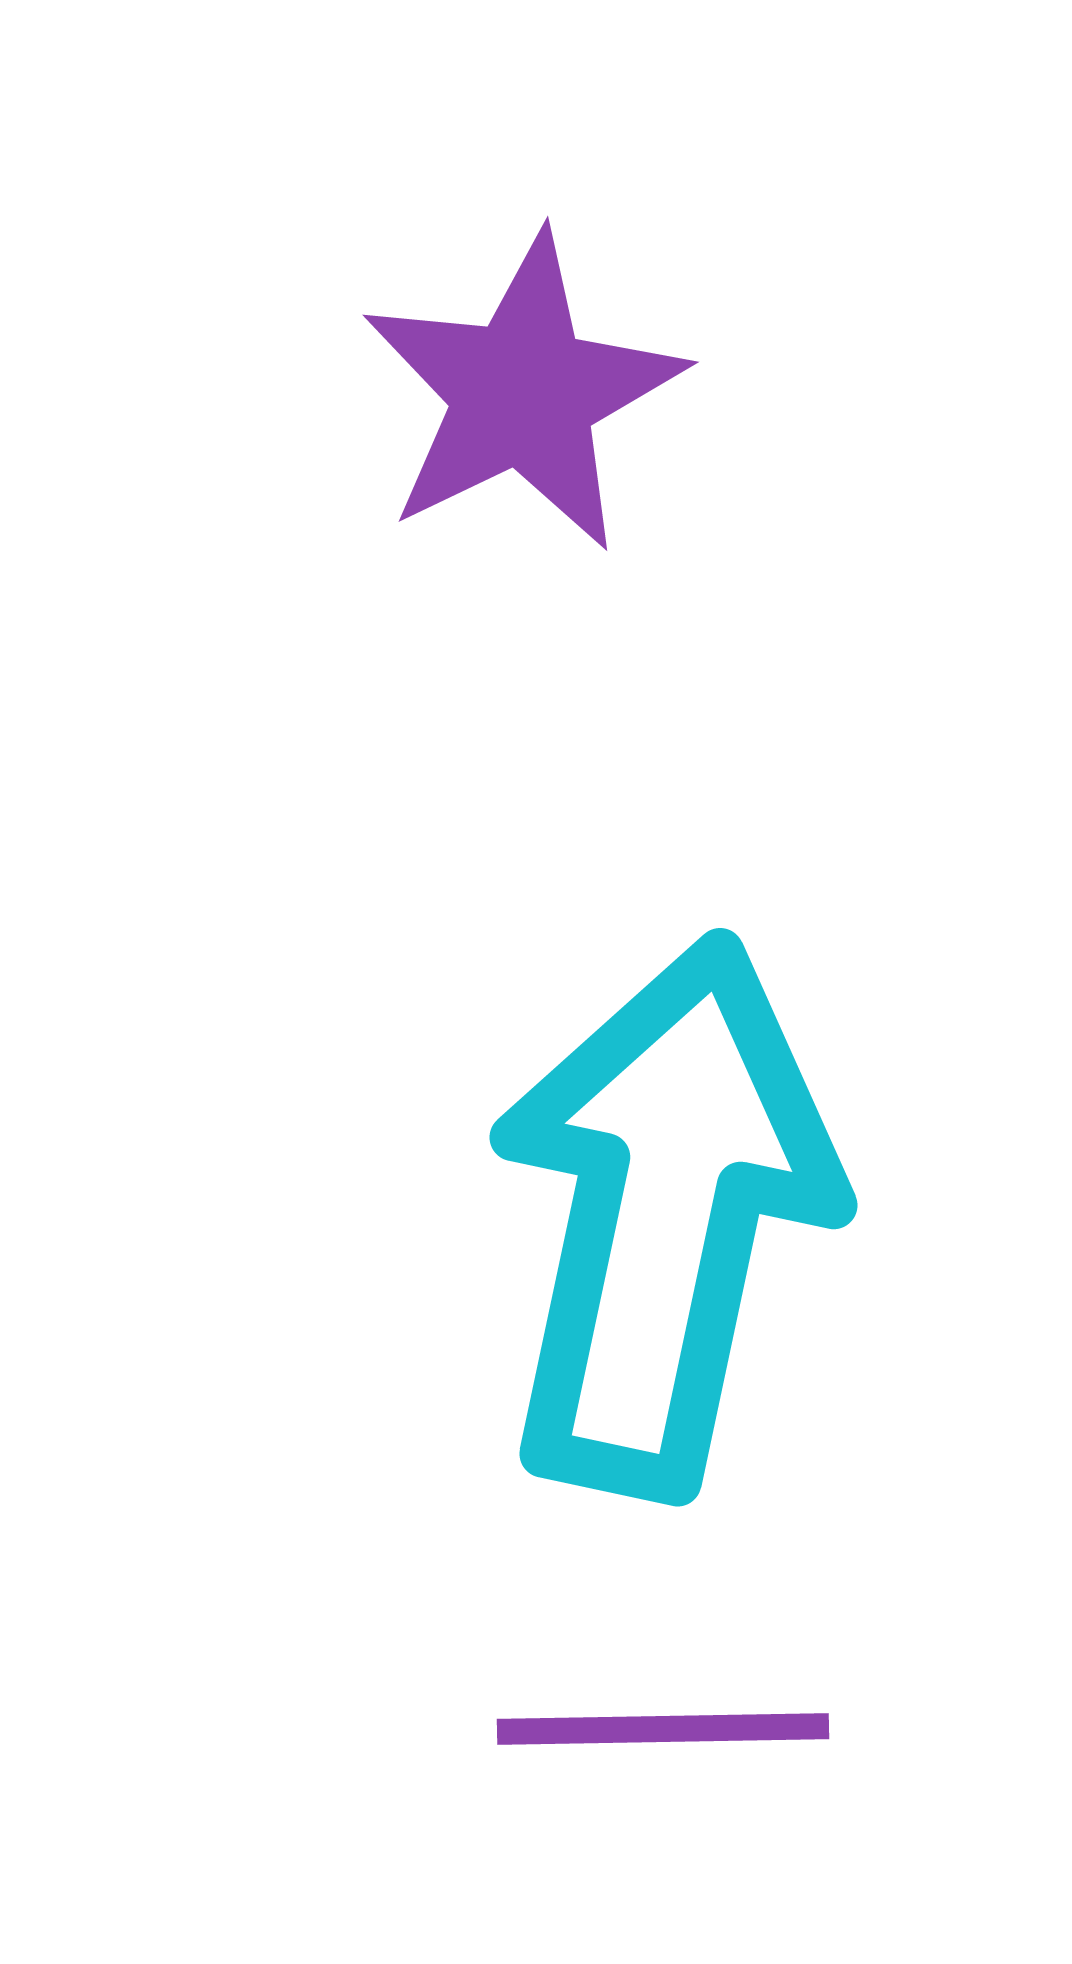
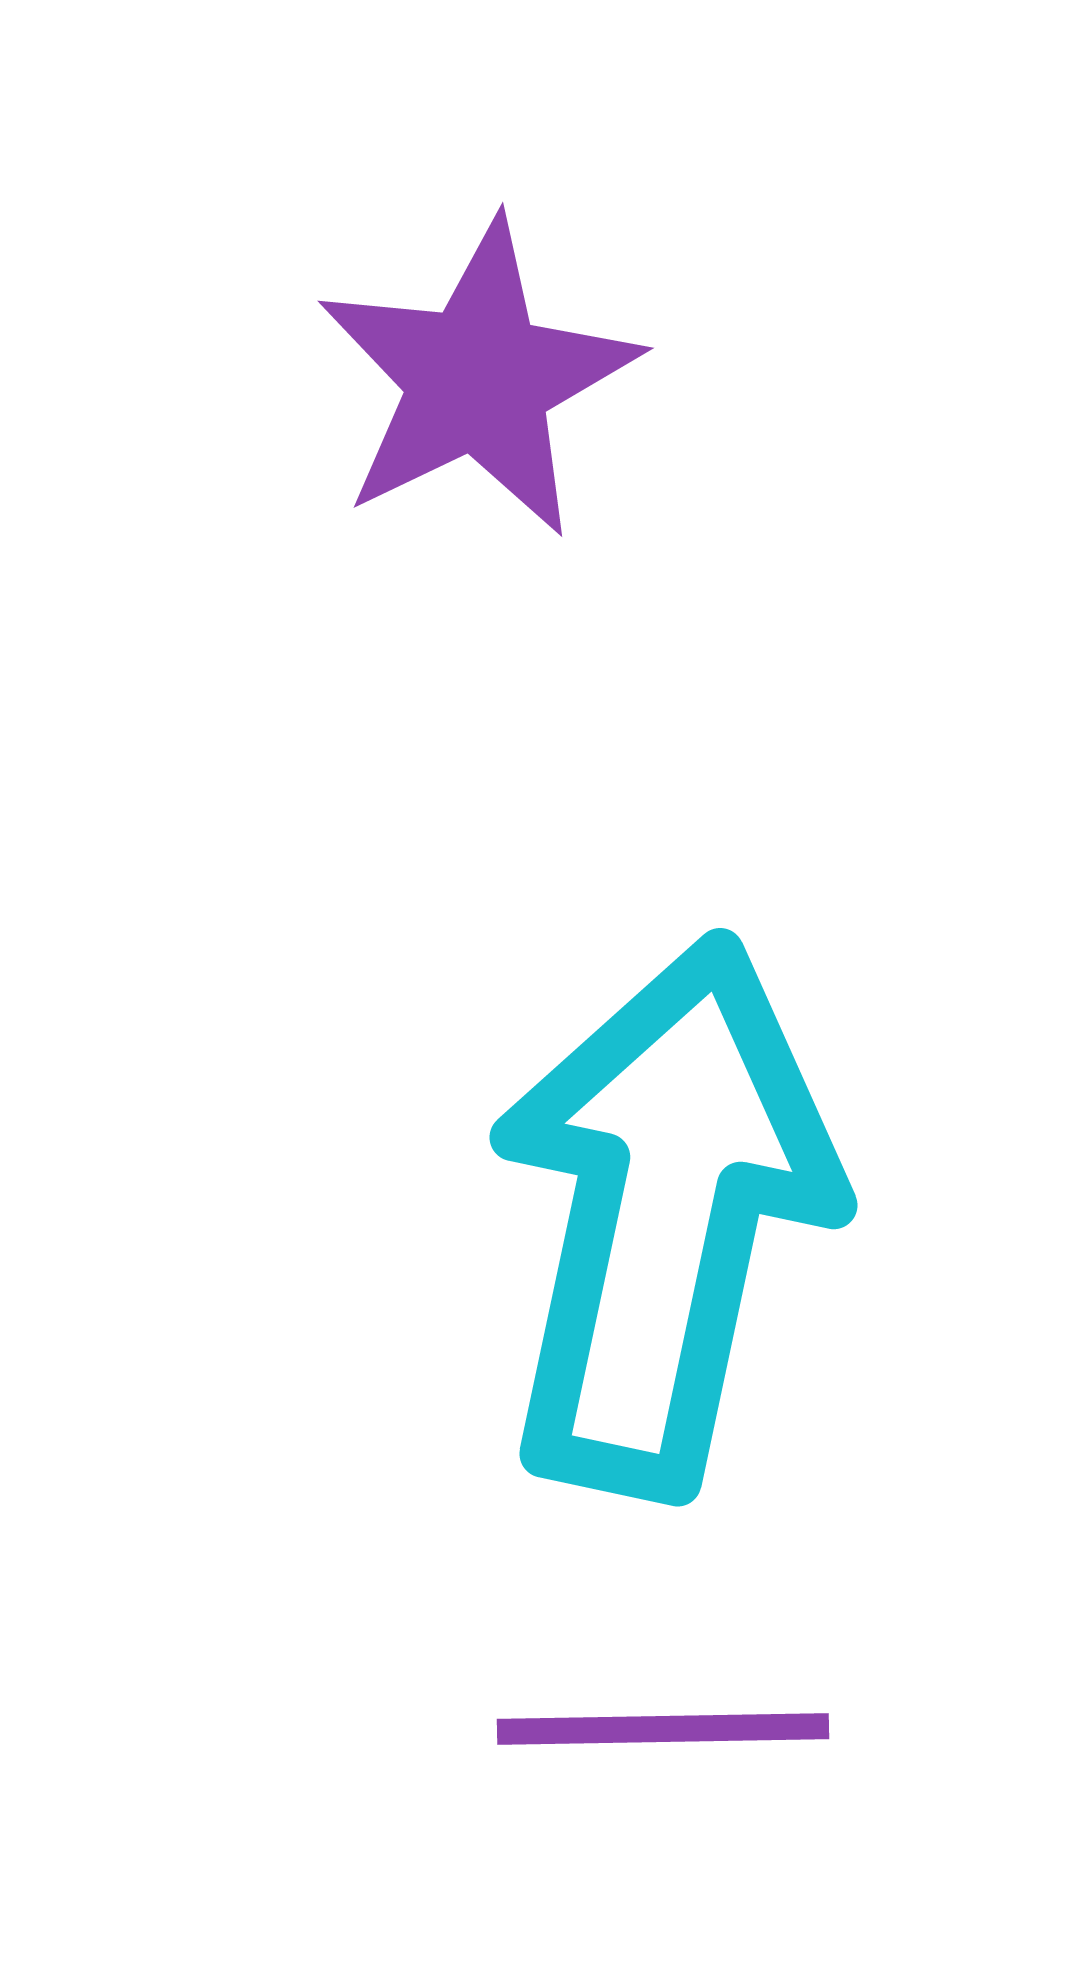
purple star: moved 45 px left, 14 px up
